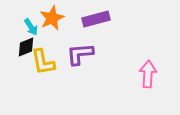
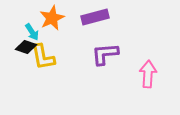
purple rectangle: moved 1 px left, 2 px up
cyan arrow: moved 1 px right, 5 px down
black diamond: rotated 40 degrees clockwise
purple L-shape: moved 25 px right
yellow L-shape: moved 5 px up
